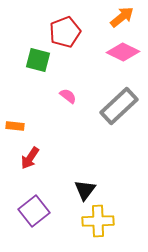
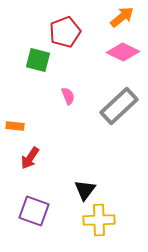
pink semicircle: rotated 30 degrees clockwise
purple square: rotated 32 degrees counterclockwise
yellow cross: moved 1 px right, 1 px up
